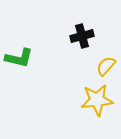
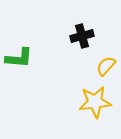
green L-shape: rotated 8 degrees counterclockwise
yellow star: moved 2 px left, 2 px down
